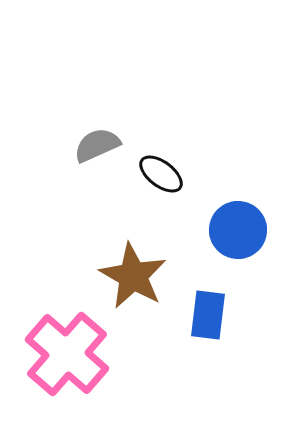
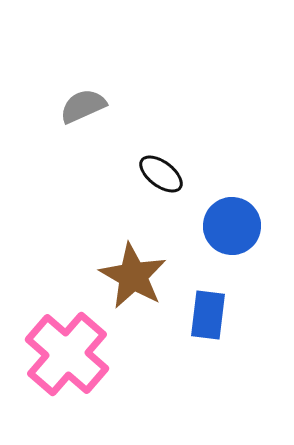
gray semicircle: moved 14 px left, 39 px up
blue circle: moved 6 px left, 4 px up
